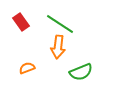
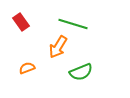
green line: moved 13 px right; rotated 16 degrees counterclockwise
orange arrow: rotated 25 degrees clockwise
